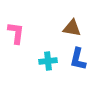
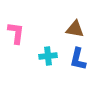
brown triangle: moved 3 px right, 1 px down
cyan cross: moved 5 px up
